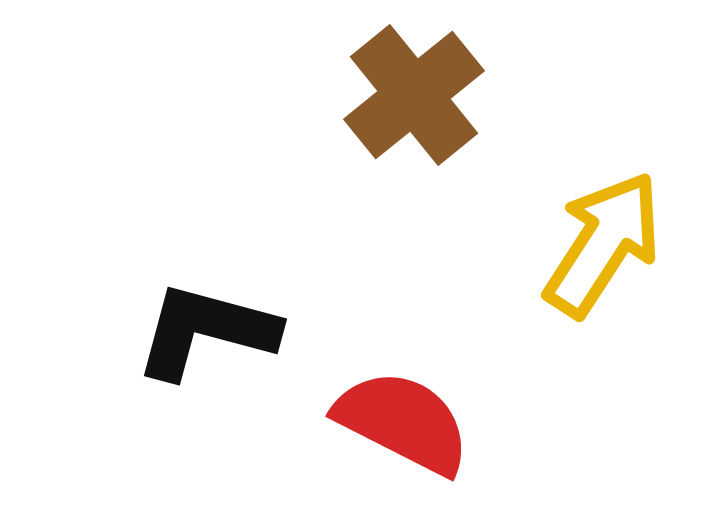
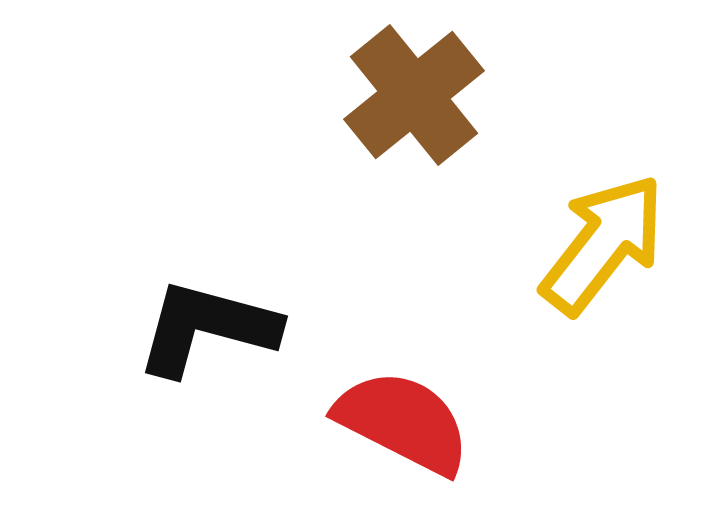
yellow arrow: rotated 5 degrees clockwise
black L-shape: moved 1 px right, 3 px up
